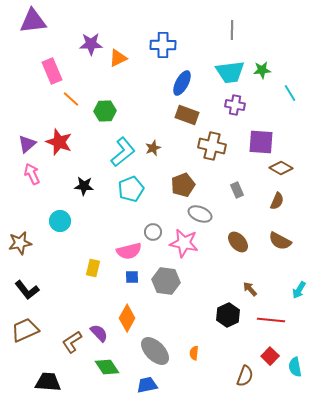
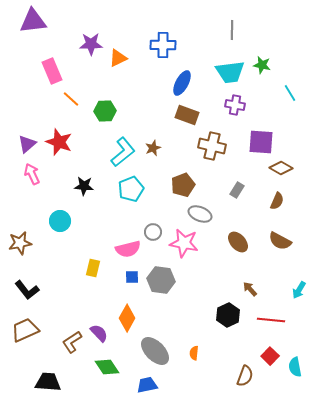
green star at (262, 70): moved 5 px up; rotated 18 degrees clockwise
gray rectangle at (237, 190): rotated 56 degrees clockwise
pink semicircle at (129, 251): moved 1 px left, 2 px up
gray hexagon at (166, 281): moved 5 px left, 1 px up
